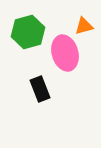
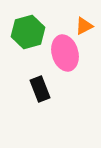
orange triangle: rotated 12 degrees counterclockwise
